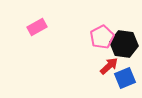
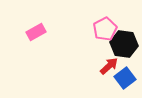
pink rectangle: moved 1 px left, 5 px down
pink pentagon: moved 3 px right, 8 px up
blue square: rotated 15 degrees counterclockwise
